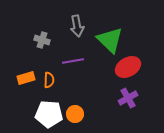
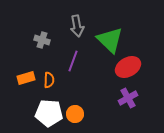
purple line: rotated 60 degrees counterclockwise
white pentagon: moved 1 px up
